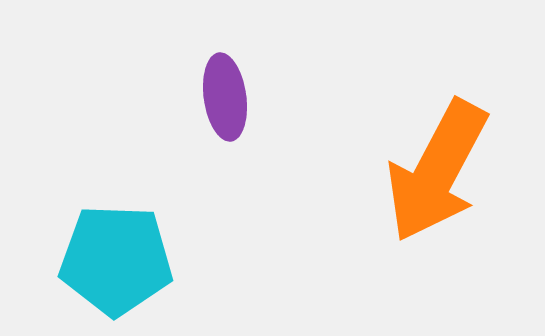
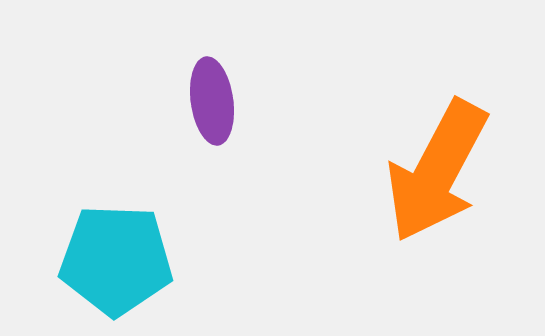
purple ellipse: moved 13 px left, 4 px down
